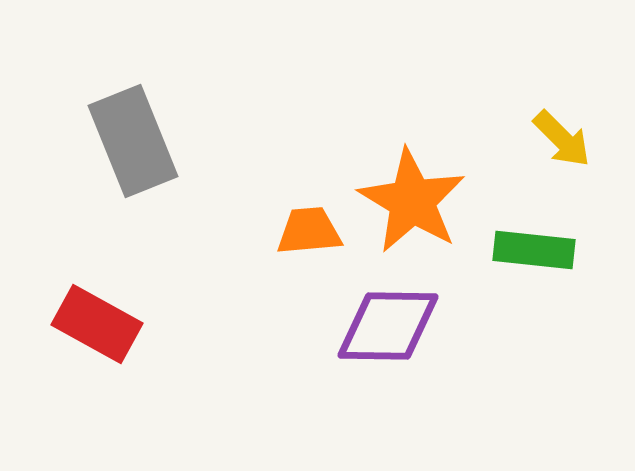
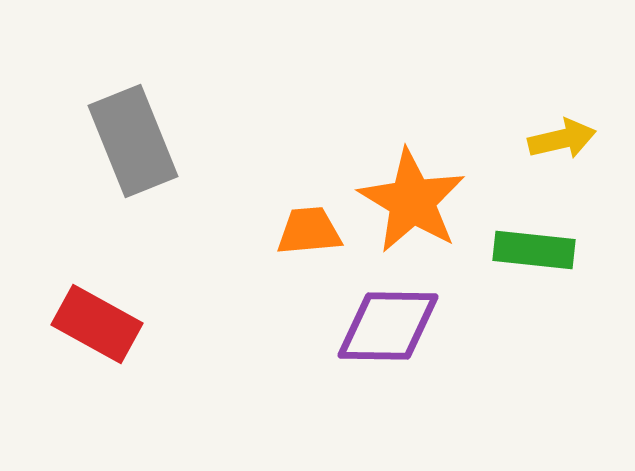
yellow arrow: rotated 58 degrees counterclockwise
